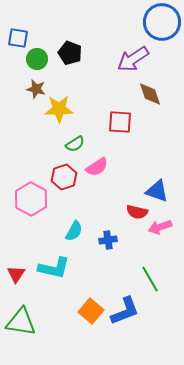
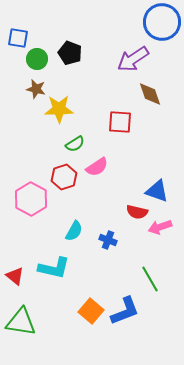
blue cross: rotated 30 degrees clockwise
red triangle: moved 1 px left, 2 px down; rotated 24 degrees counterclockwise
